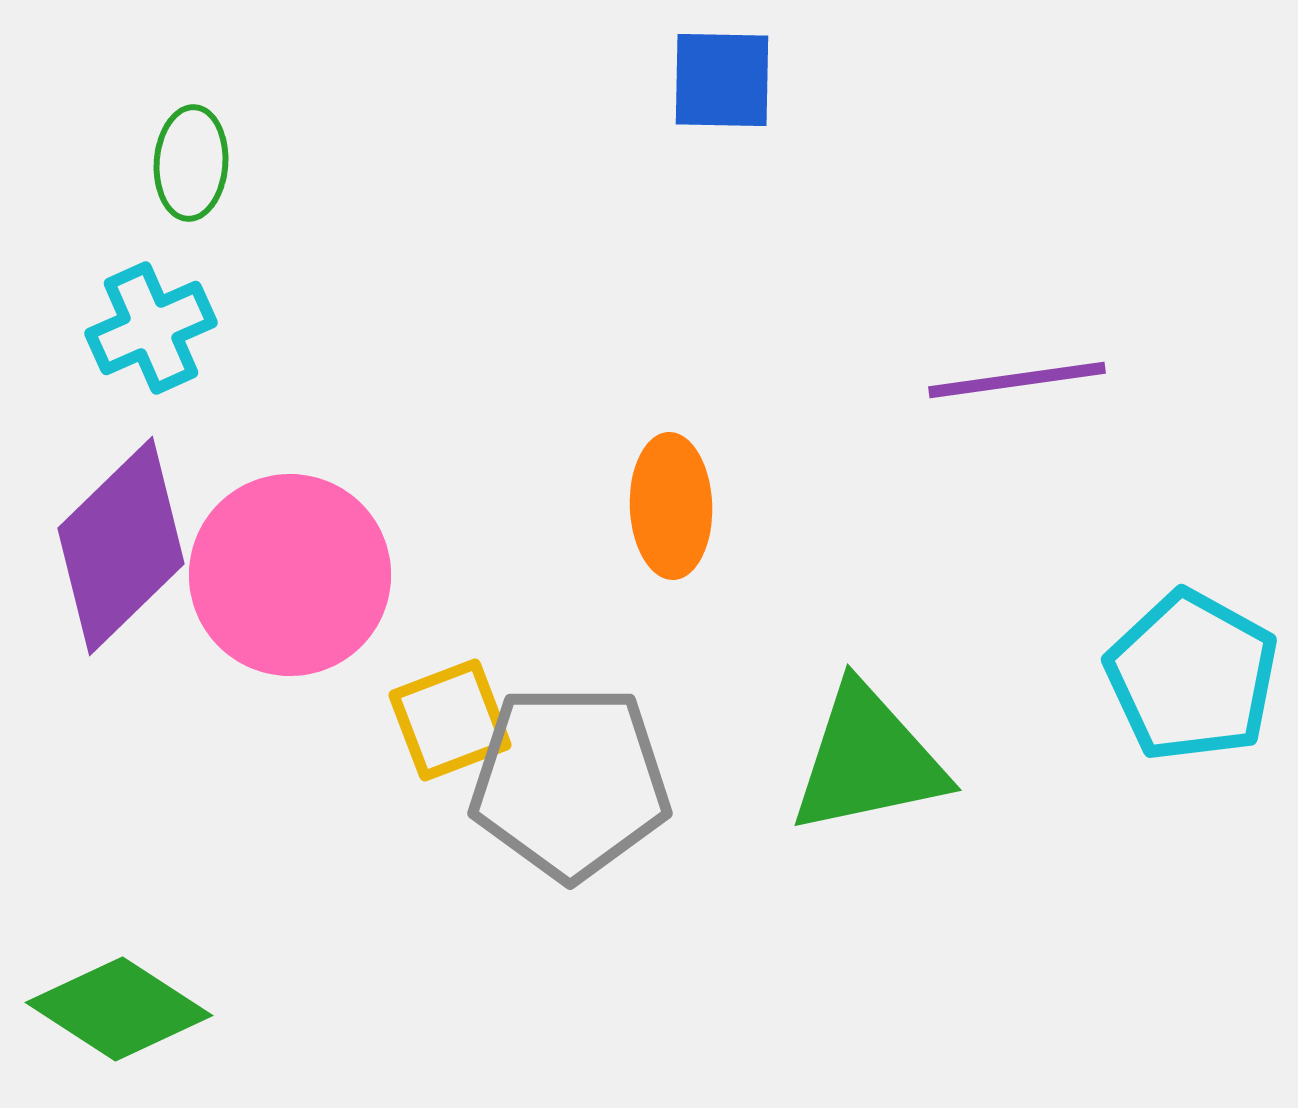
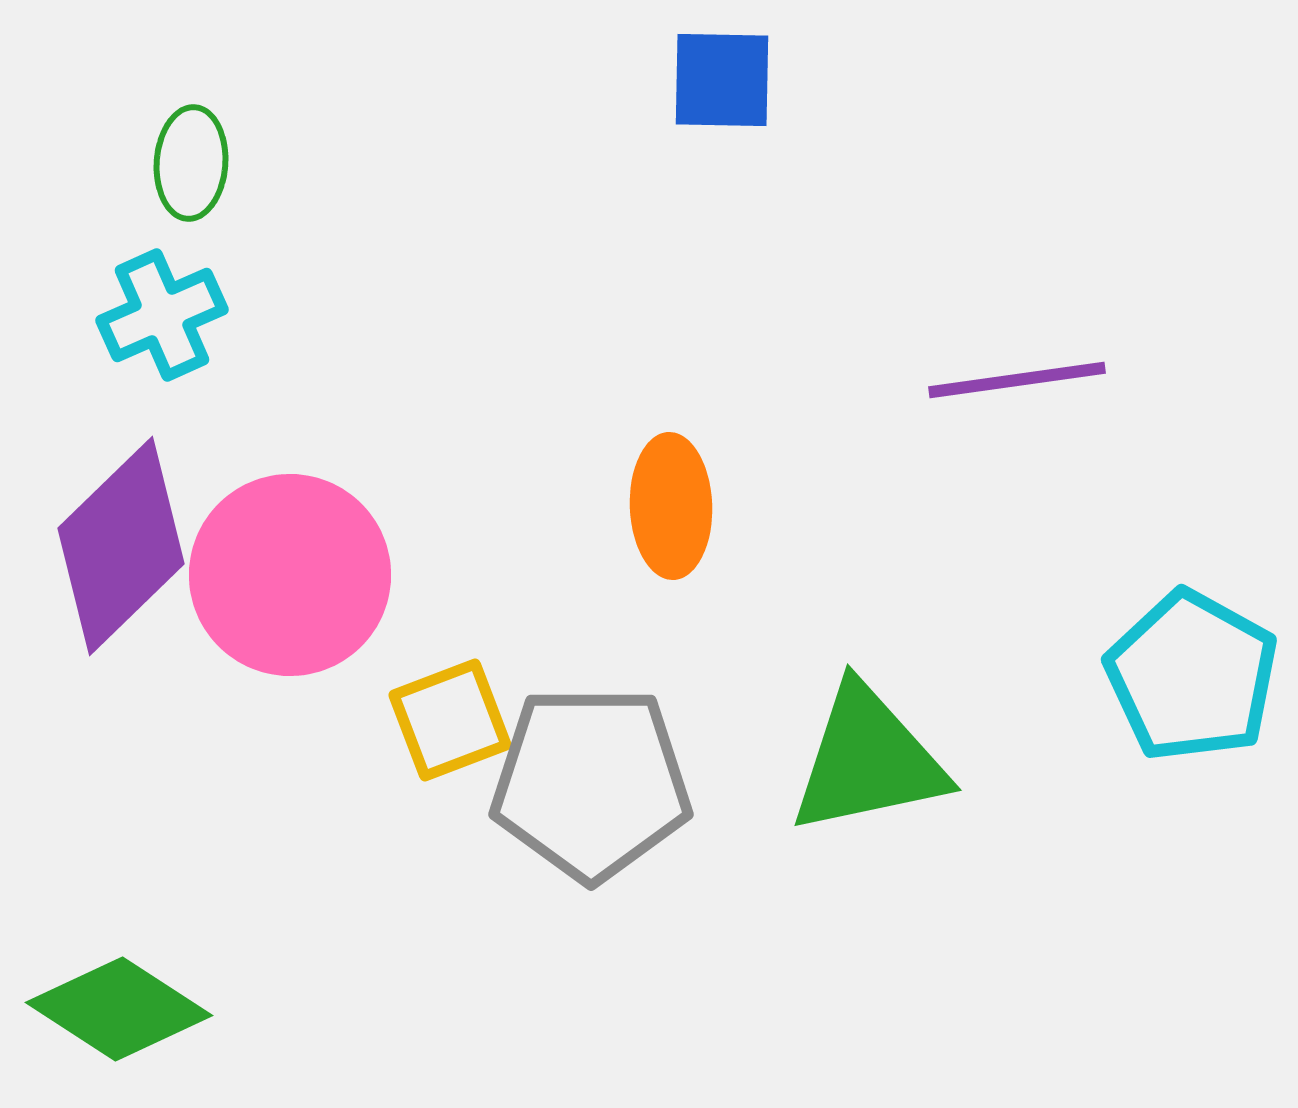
cyan cross: moved 11 px right, 13 px up
gray pentagon: moved 21 px right, 1 px down
